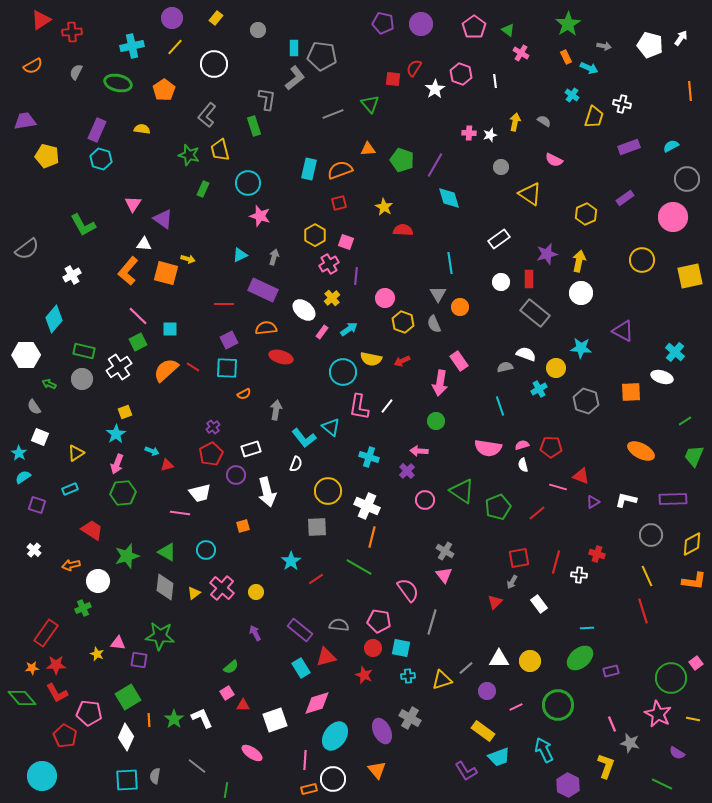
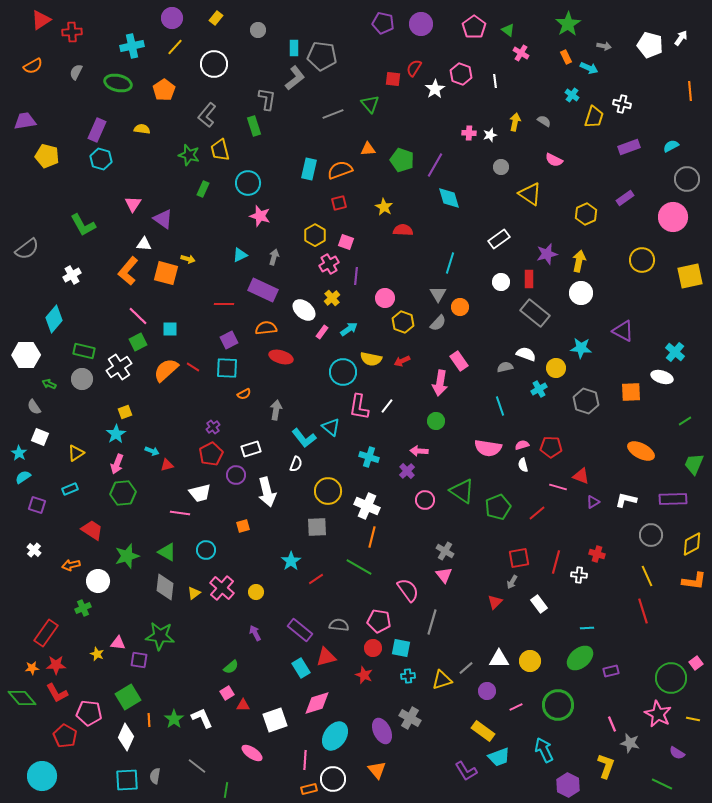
cyan line at (450, 263): rotated 25 degrees clockwise
gray semicircle at (434, 324): moved 4 px right, 1 px up; rotated 114 degrees counterclockwise
green trapezoid at (694, 456): moved 8 px down
